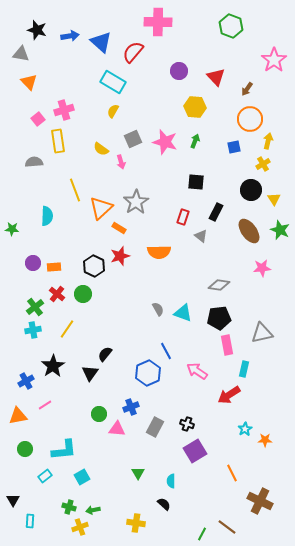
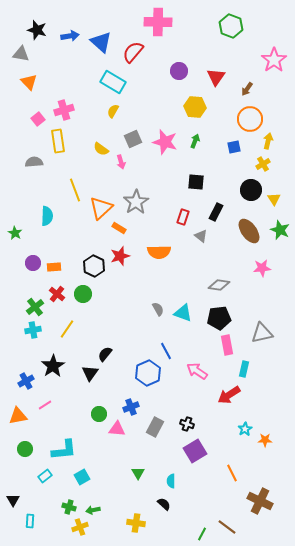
red triangle at (216, 77): rotated 18 degrees clockwise
green star at (12, 229): moved 3 px right, 4 px down; rotated 24 degrees clockwise
